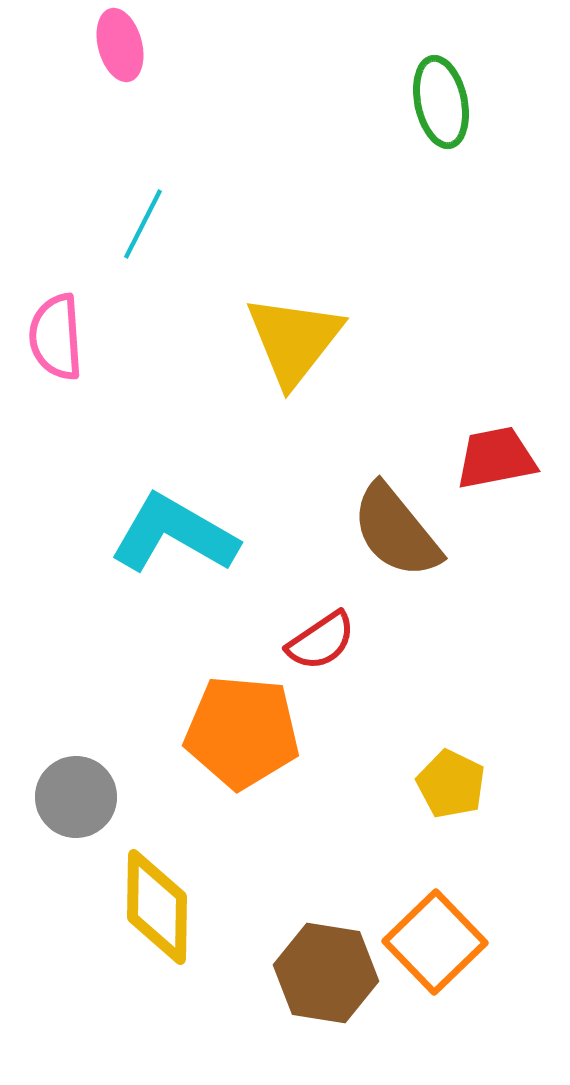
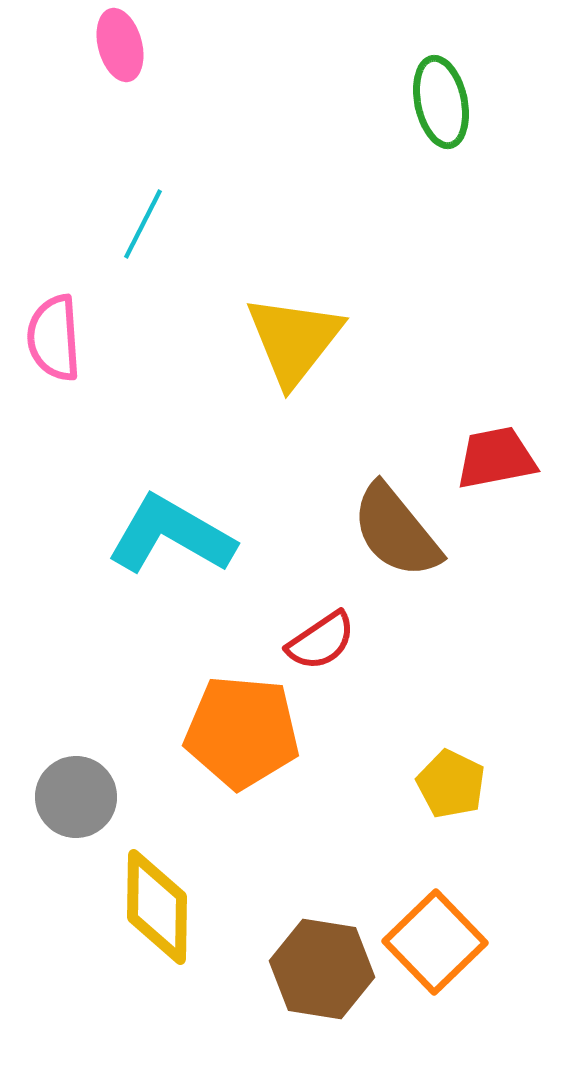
pink semicircle: moved 2 px left, 1 px down
cyan L-shape: moved 3 px left, 1 px down
brown hexagon: moved 4 px left, 4 px up
